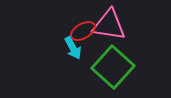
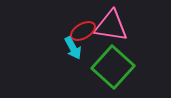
pink triangle: moved 2 px right, 1 px down
